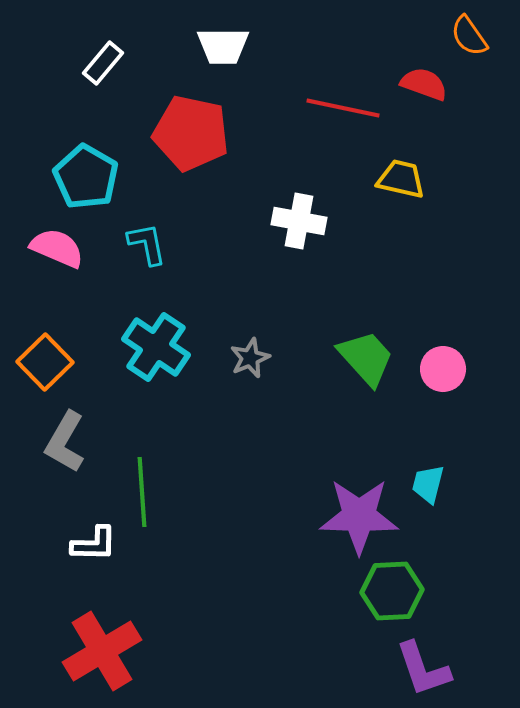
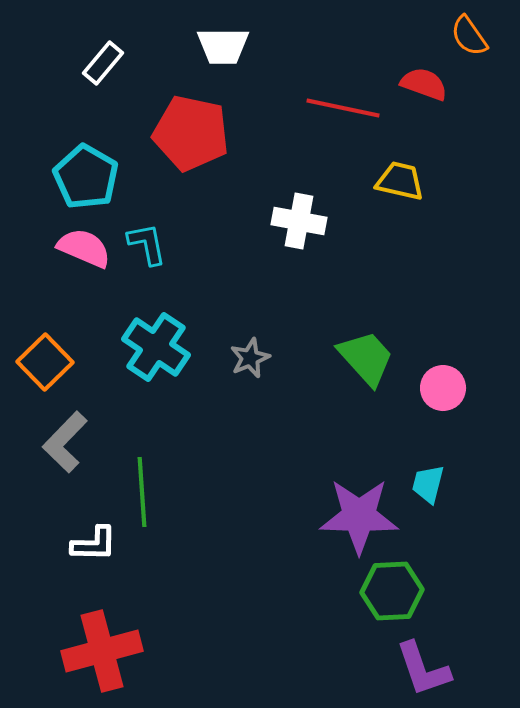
yellow trapezoid: moved 1 px left, 2 px down
pink semicircle: moved 27 px right
pink circle: moved 19 px down
gray L-shape: rotated 14 degrees clockwise
red cross: rotated 16 degrees clockwise
